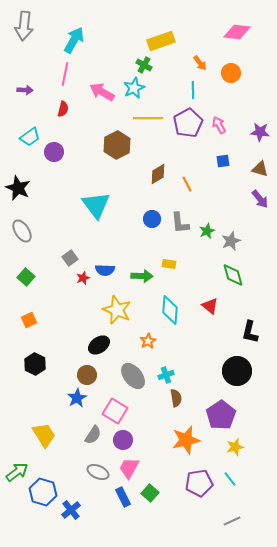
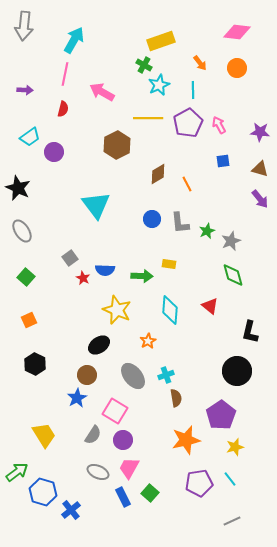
orange circle at (231, 73): moved 6 px right, 5 px up
cyan star at (134, 88): moved 25 px right, 3 px up
red star at (83, 278): rotated 24 degrees counterclockwise
